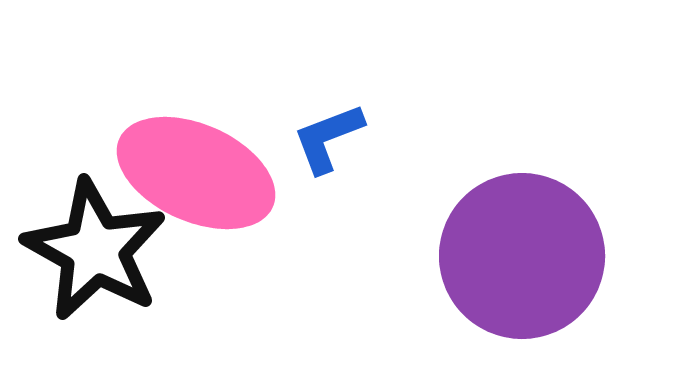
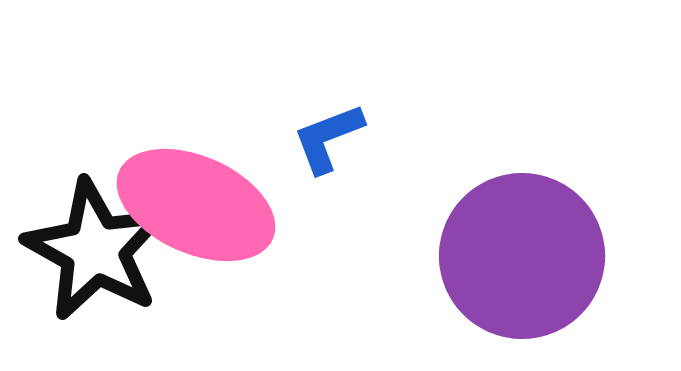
pink ellipse: moved 32 px down
